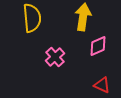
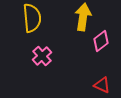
pink diamond: moved 3 px right, 5 px up; rotated 15 degrees counterclockwise
pink cross: moved 13 px left, 1 px up
